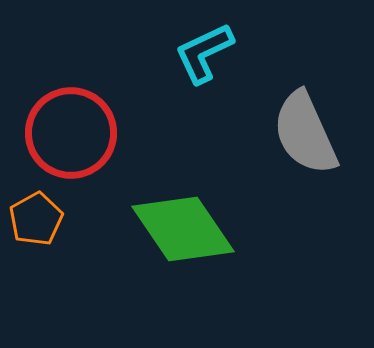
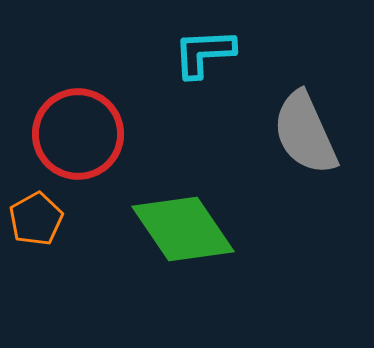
cyan L-shape: rotated 22 degrees clockwise
red circle: moved 7 px right, 1 px down
